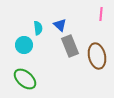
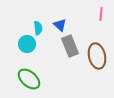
cyan circle: moved 3 px right, 1 px up
green ellipse: moved 4 px right
